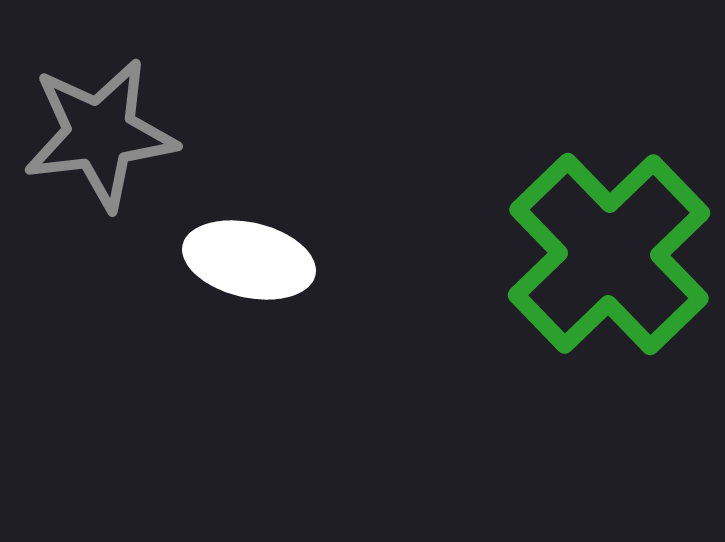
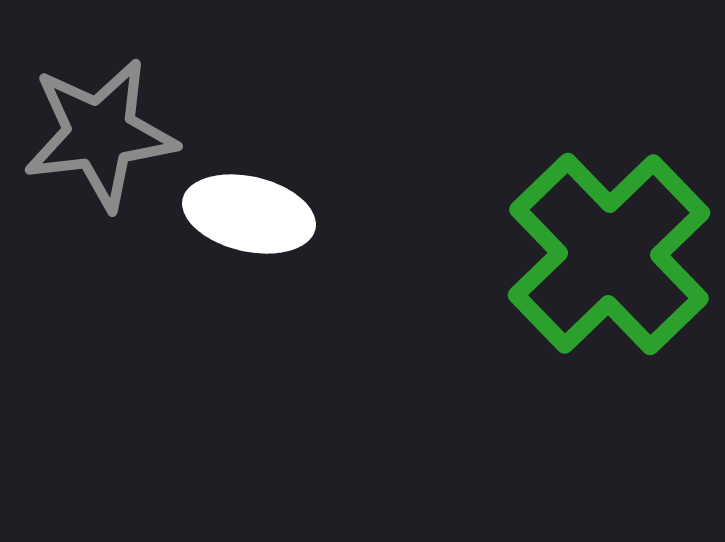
white ellipse: moved 46 px up
